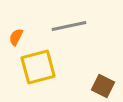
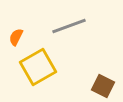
gray line: rotated 8 degrees counterclockwise
yellow square: rotated 15 degrees counterclockwise
